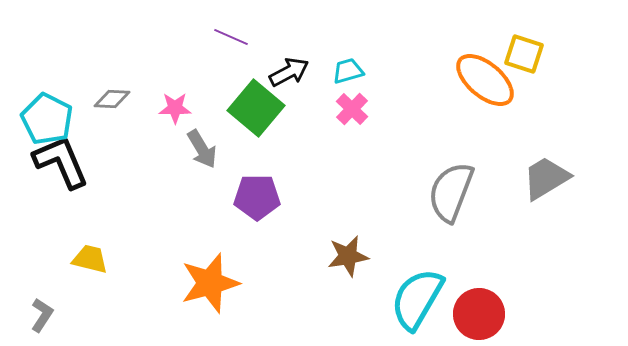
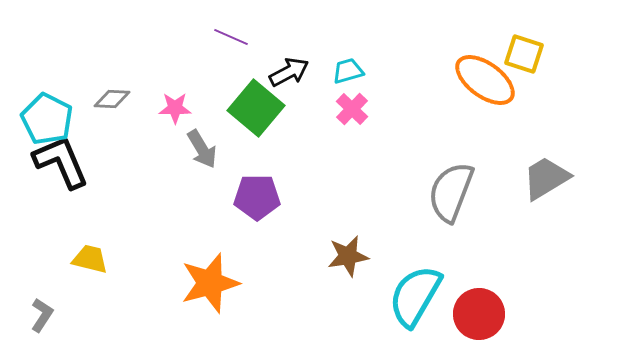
orange ellipse: rotated 4 degrees counterclockwise
cyan semicircle: moved 2 px left, 3 px up
